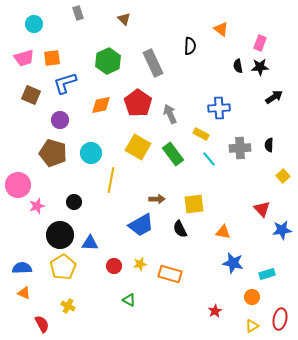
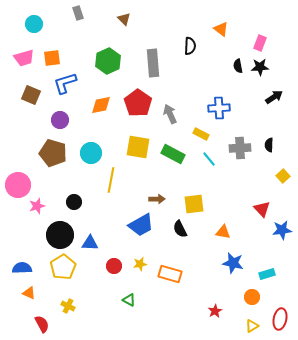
gray rectangle at (153, 63): rotated 20 degrees clockwise
yellow square at (138, 147): rotated 20 degrees counterclockwise
green rectangle at (173, 154): rotated 25 degrees counterclockwise
orange triangle at (24, 293): moved 5 px right
